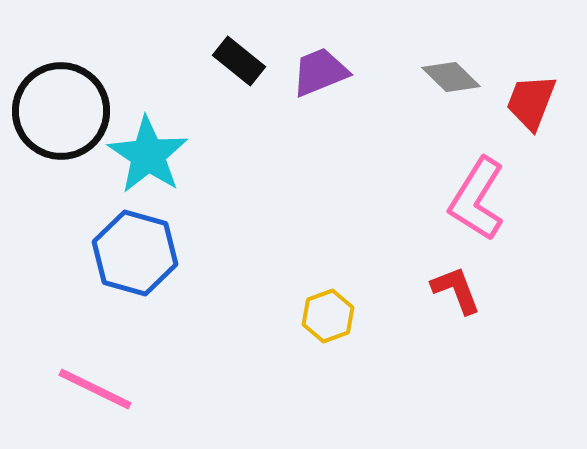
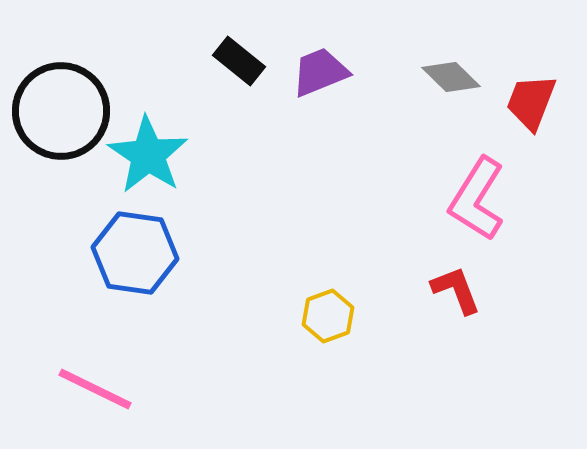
blue hexagon: rotated 8 degrees counterclockwise
